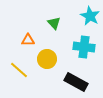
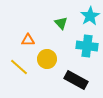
cyan star: rotated 12 degrees clockwise
green triangle: moved 7 px right
cyan cross: moved 3 px right, 1 px up
yellow line: moved 3 px up
black rectangle: moved 2 px up
